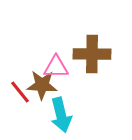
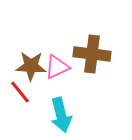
brown cross: rotated 6 degrees clockwise
pink triangle: moved 1 px right; rotated 24 degrees counterclockwise
brown star: moved 11 px left, 19 px up
